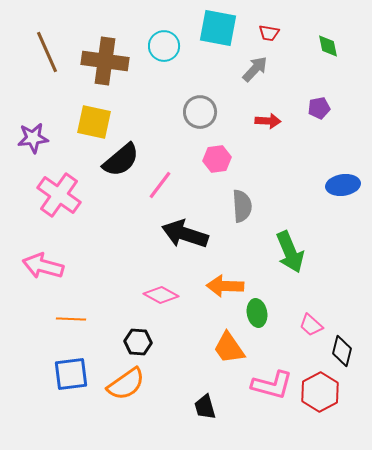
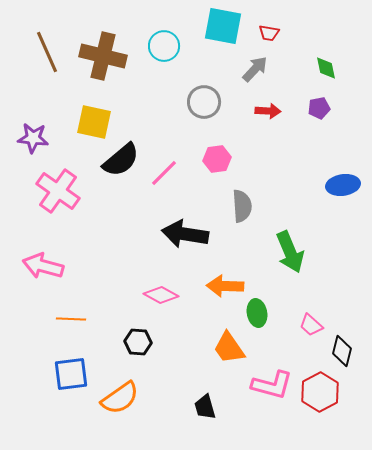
cyan square: moved 5 px right, 2 px up
green diamond: moved 2 px left, 22 px down
brown cross: moved 2 px left, 5 px up; rotated 6 degrees clockwise
gray circle: moved 4 px right, 10 px up
red arrow: moved 10 px up
purple star: rotated 12 degrees clockwise
pink line: moved 4 px right, 12 px up; rotated 8 degrees clockwise
pink cross: moved 1 px left, 4 px up
black arrow: rotated 9 degrees counterclockwise
orange semicircle: moved 6 px left, 14 px down
